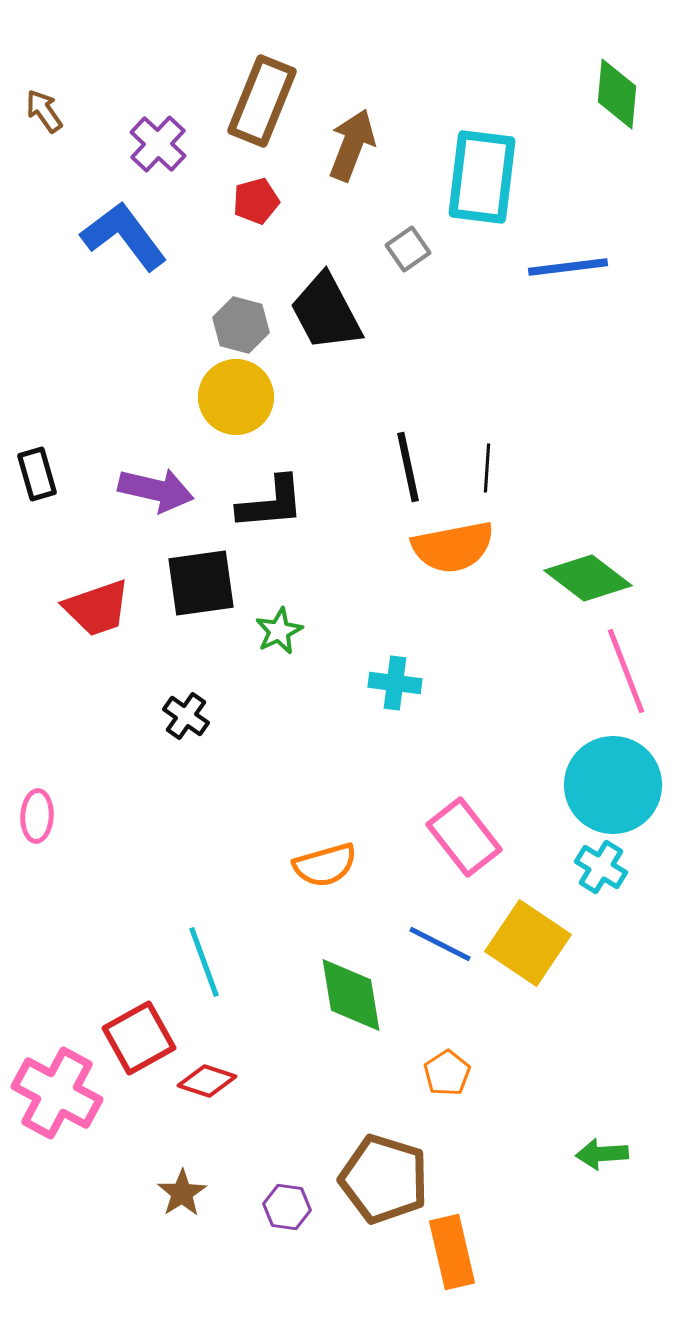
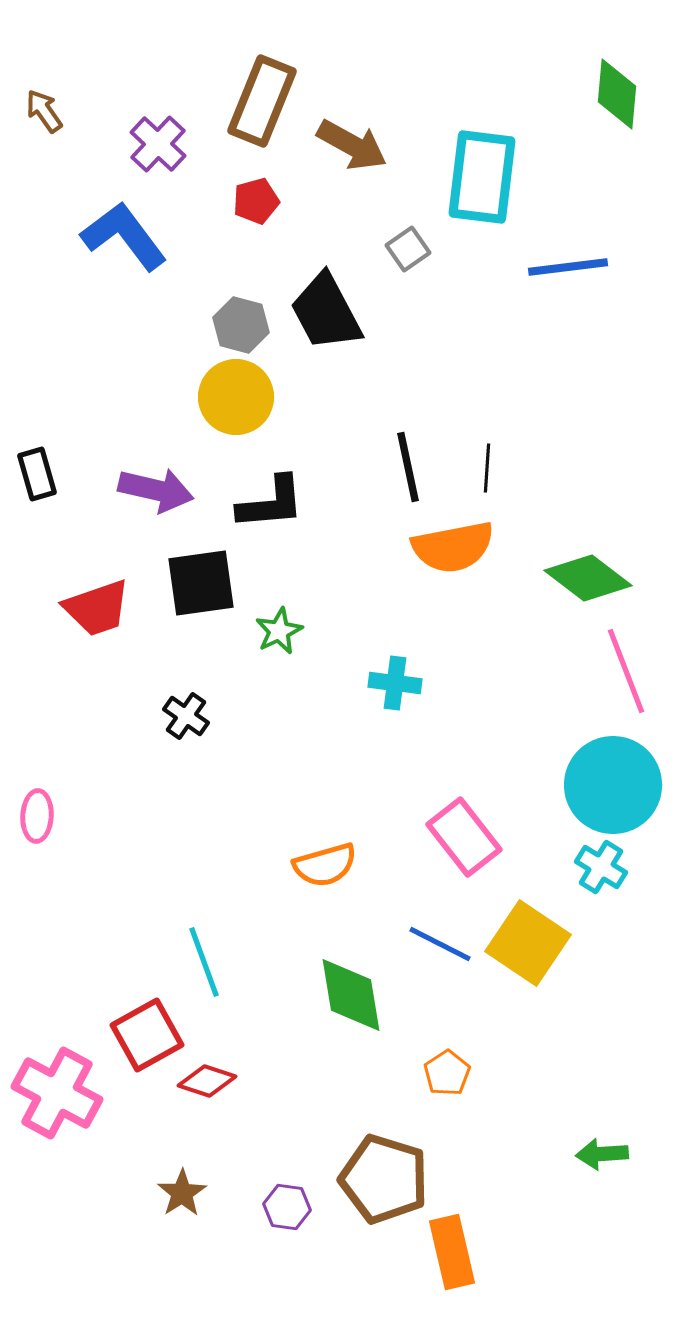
brown arrow at (352, 145): rotated 98 degrees clockwise
red square at (139, 1038): moved 8 px right, 3 px up
